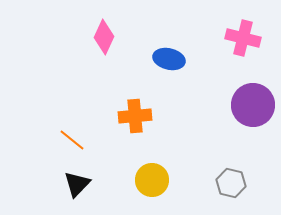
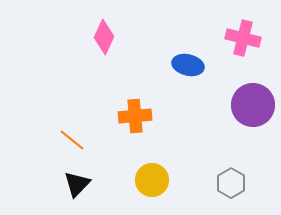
blue ellipse: moved 19 px right, 6 px down
gray hexagon: rotated 16 degrees clockwise
